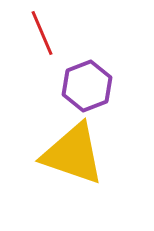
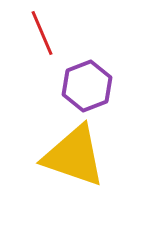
yellow triangle: moved 1 px right, 2 px down
